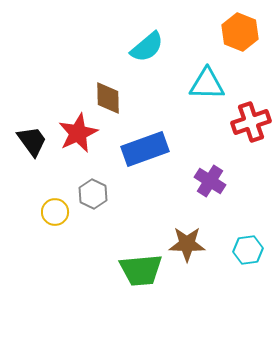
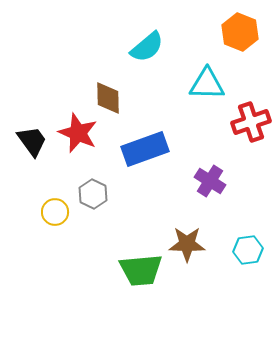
red star: rotated 24 degrees counterclockwise
